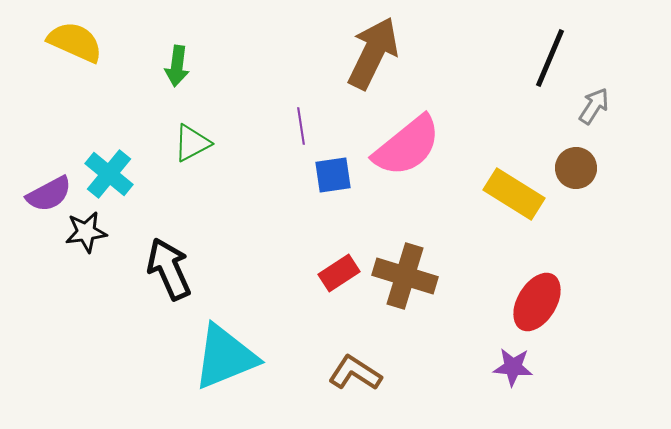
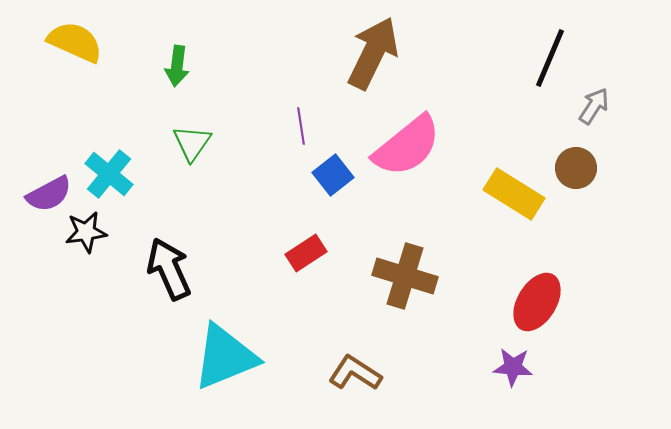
green triangle: rotated 27 degrees counterclockwise
blue square: rotated 30 degrees counterclockwise
red rectangle: moved 33 px left, 20 px up
